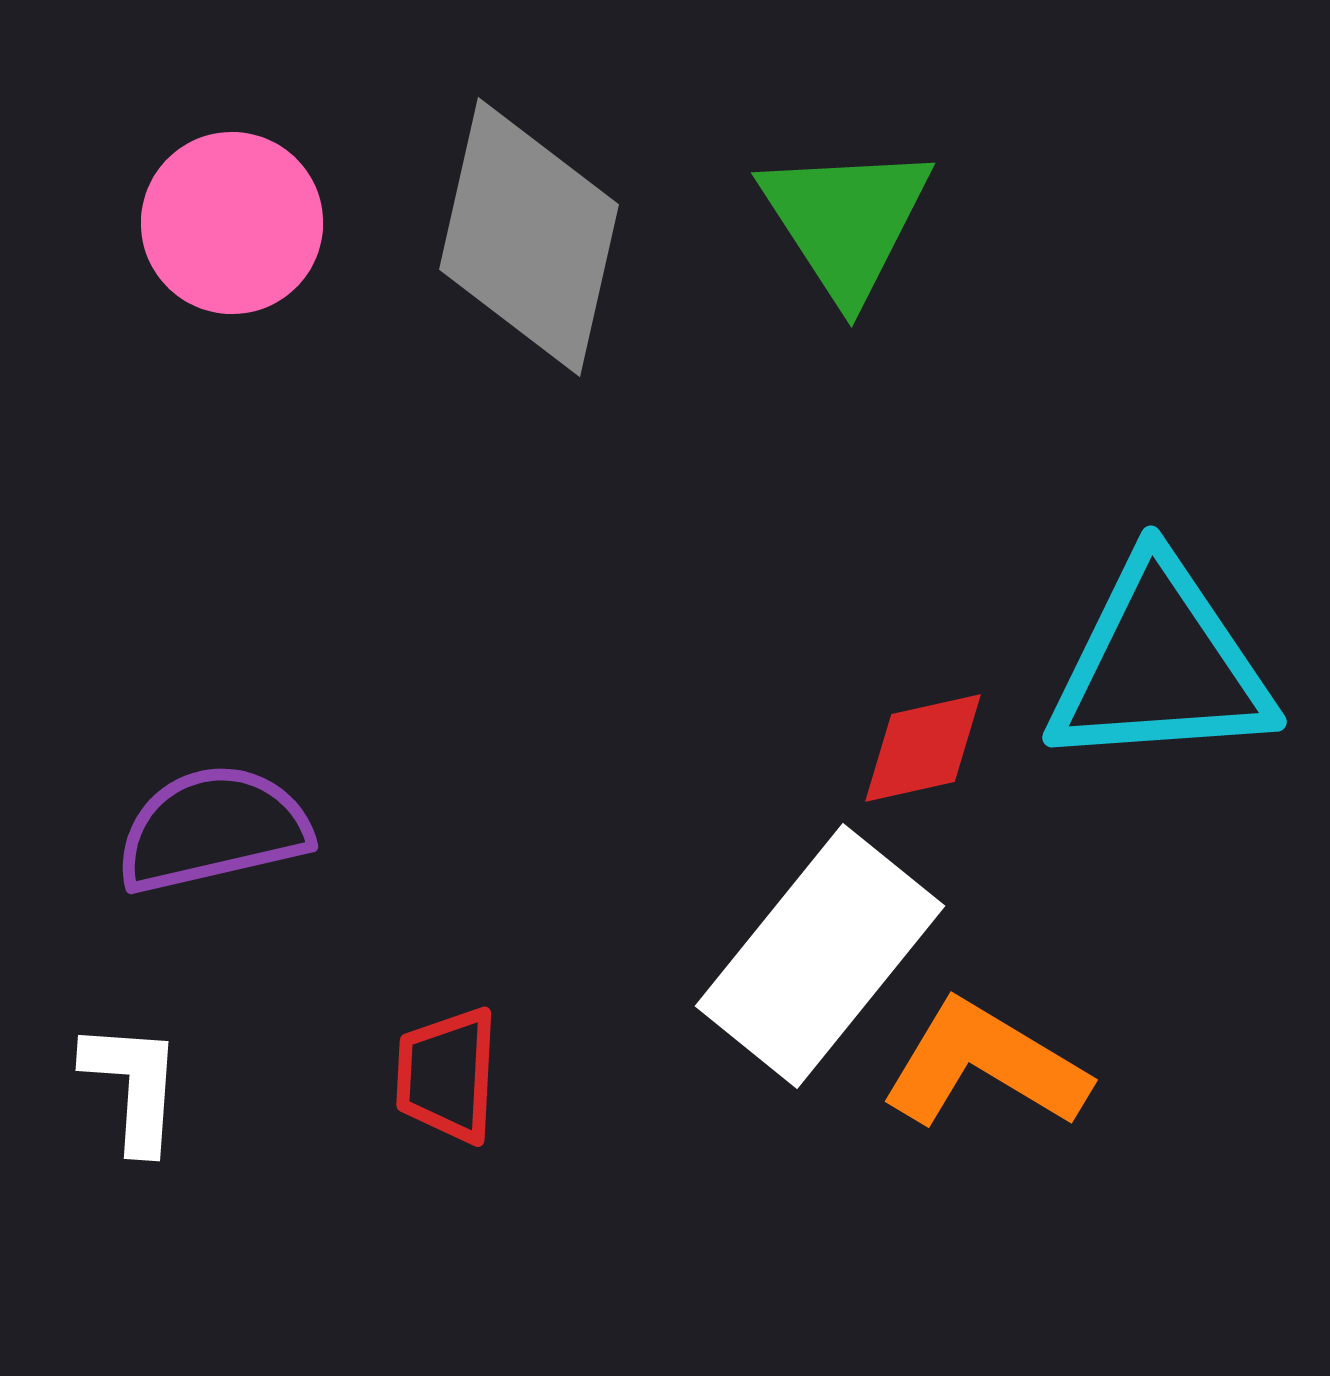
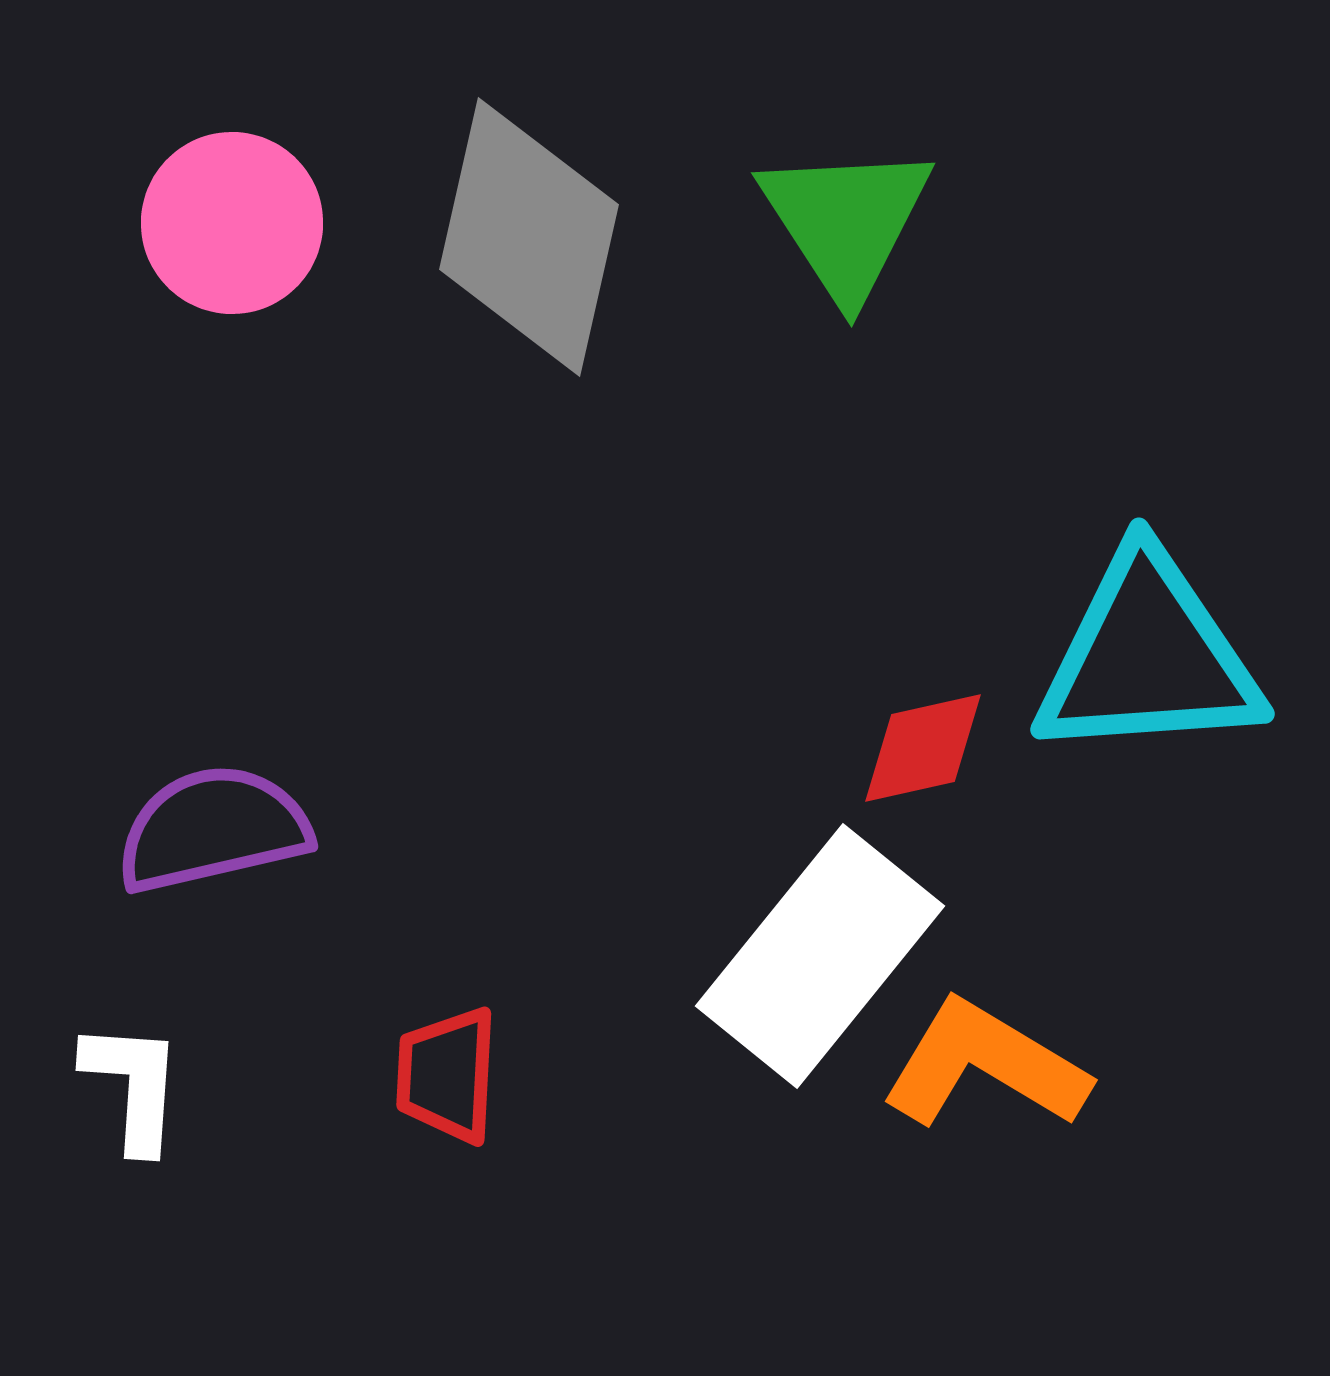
cyan triangle: moved 12 px left, 8 px up
